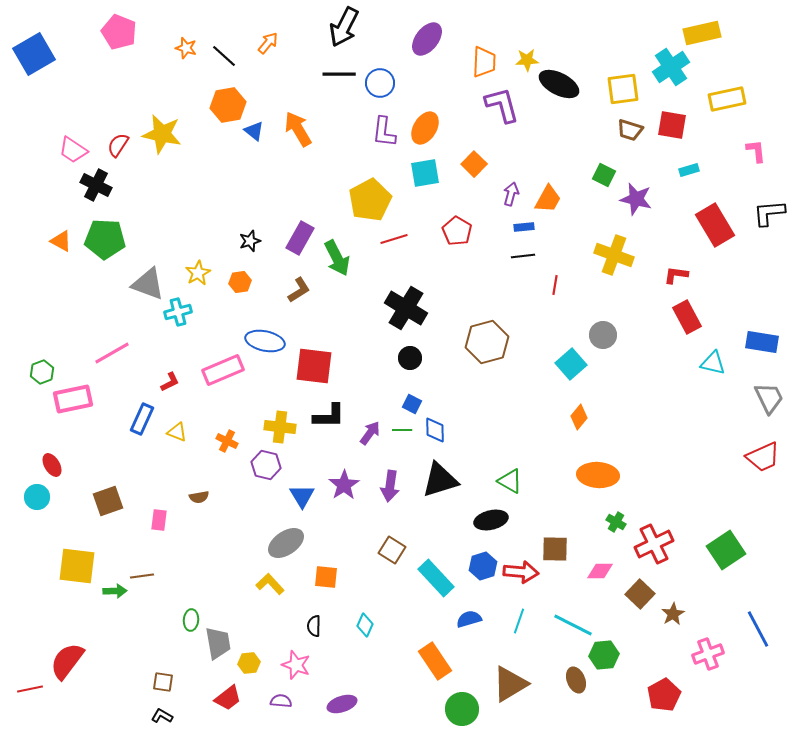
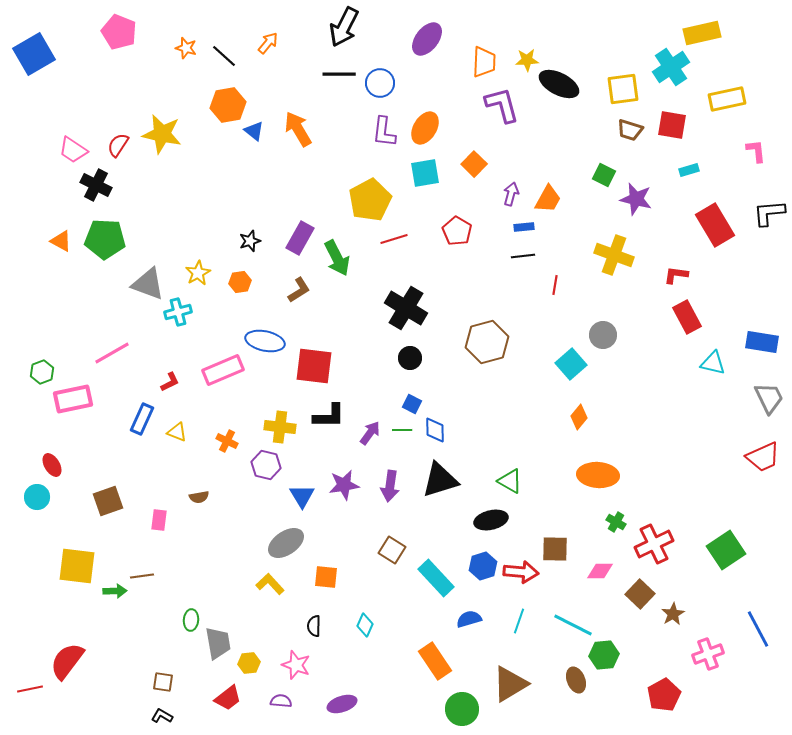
purple star at (344, 485): rotated 24 degrees clockwise
